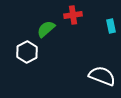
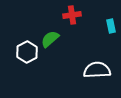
red cross: moved 1 px left
green semicircle: moved 4 px right, 10 px down
white semicircle: moved 5 px left, 6 px up; rotated 24 degrees counterclockwise
